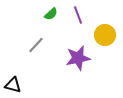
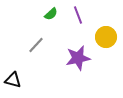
yellow circle: moved 1 px right, 2 px down
black triangle: moved 5 px up
